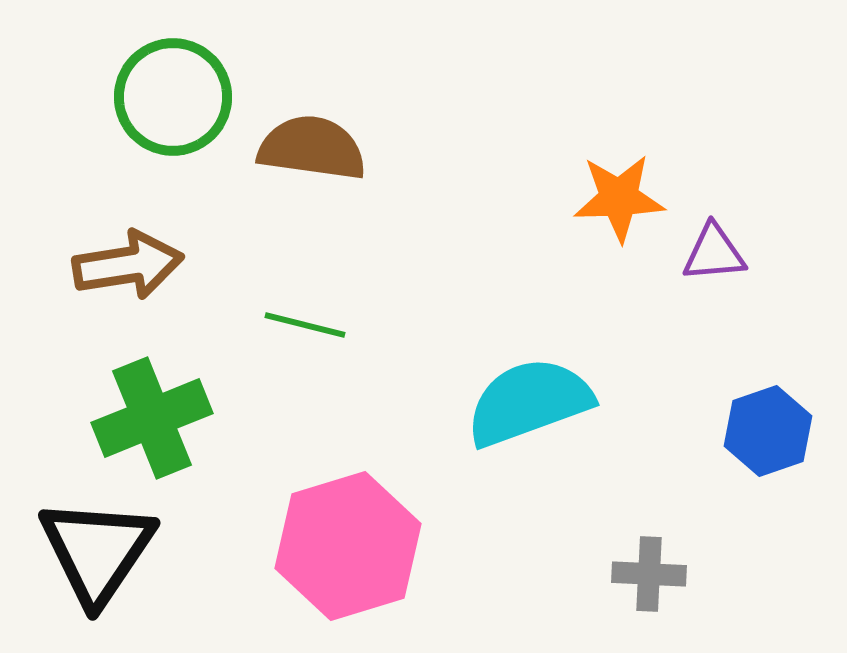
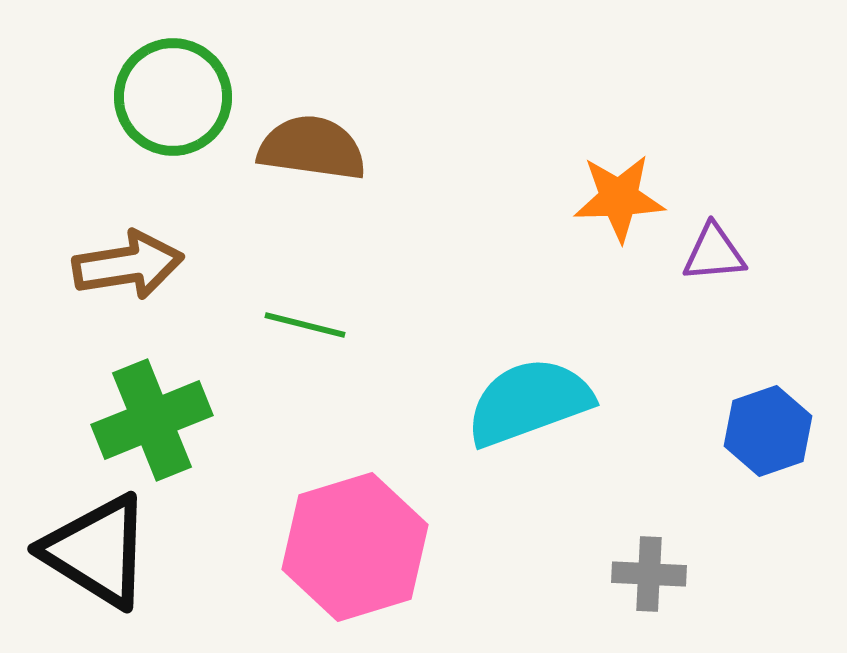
green cross: moved 2 px down
pink hexagon: moved 7 px right, 1 px down
black triangle: rotated 32 degrees counterclockwise
